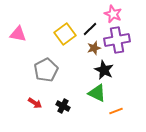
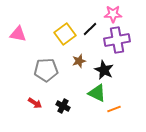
pink star: rotated 24 degrees counterclockwise
brown star: moved 15 px left, 13 px down
gray pentagon: rotated 25 degrees clockwise
orange line: moved 2 px left, 2 px up
